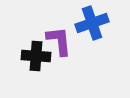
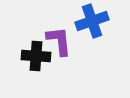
blue cross: moved 2 px up
